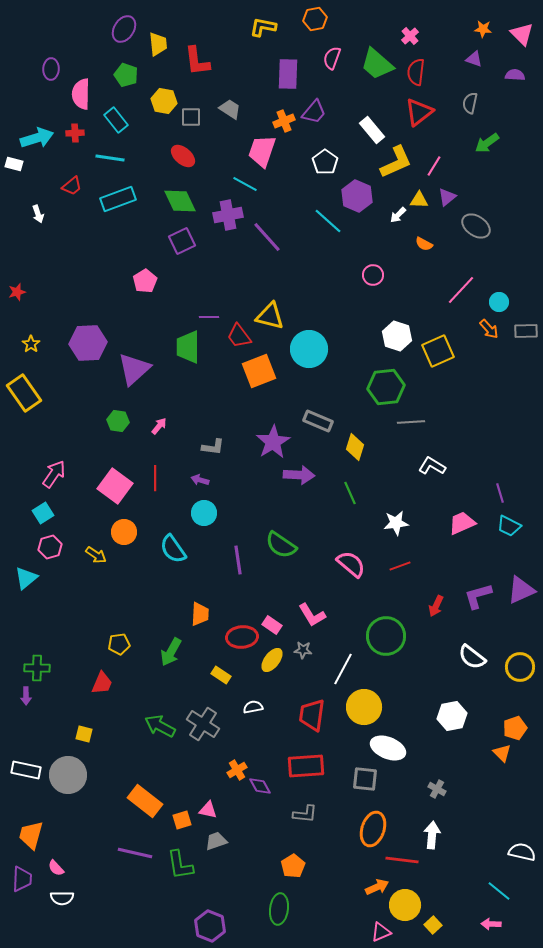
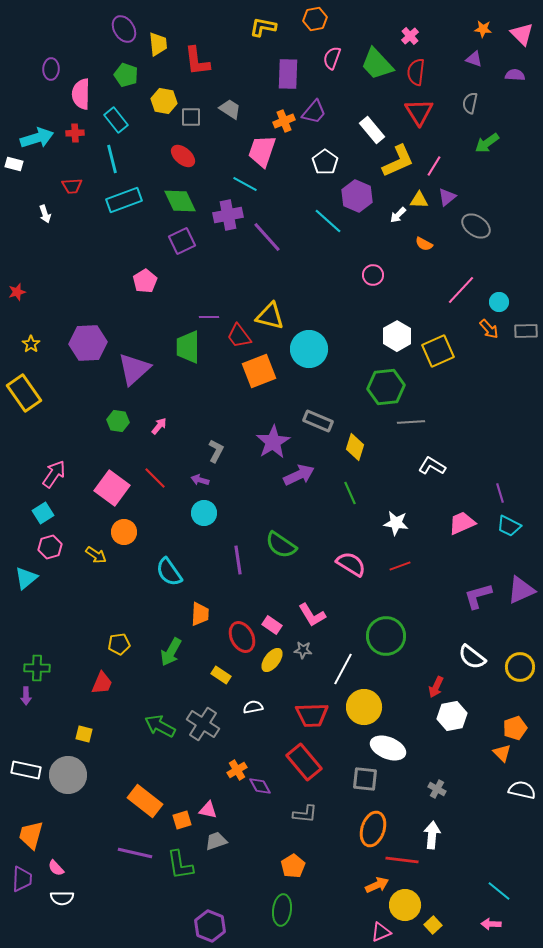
purple ellipse at (124, 29): rotated 64 degrees counterclockwise
green trapezoid at (377, 64): rotated 6 degrees clockwise
red triangle at (419, 112): rotated 24 degrees counterclockwise
cyan line at (110, 158): moved 2 px right, 1 px down; rotated 68 degrees clockwise
yellow L-shape at (396, 162): moved 2 px right, 1 px up
red trapezoid at (72, 186): rotated 35 degrees clockwise
cyan rectangle at (118, 199): moved 6 px right, 1 px down
white arrow at (38, 214): moved 7 px right
white hexagon at (397, 336): rotated 12 degrees clockwise
gray L-shape at (213, 447): moved 3 px right, 4 px down; rotated 70 degrees counterclockwise
purple arrow at (299, 475): rotated 28 degrees counterclockwise
red line at (155, 478): rotated 45 degrees counterclockwise
pink square at (115, 486): moved 3 px left, 2 px down
white star at (396, 523): rotated 15 degrees clockwise
cyan semicircle at (173, 549): moved 4 px left, 23 px down
pink semicircle at (351, 564): rotated 8 degrees counterclockwise
red arrow at (436, 606): moved 81 px down
red ellipse at (242, 637): rotated 68 degrees clockwise
red trapezoid at (312, 715): rotated 100 degrees counterclockwise
red rectangle at (306, 766): moved 2 px left, 4 px up; rotated 54 degrees clockwise
white semicircle at (522, 852): moved 62 px up
orange arrow at (377, 887): moved 2 px up
green ellipse at (279, 909): moved 3 px right, 1 px down
